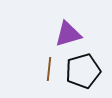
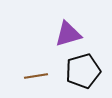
brown line: moved 13 px left, 7 px down; rotated 75 degrees clockwise
